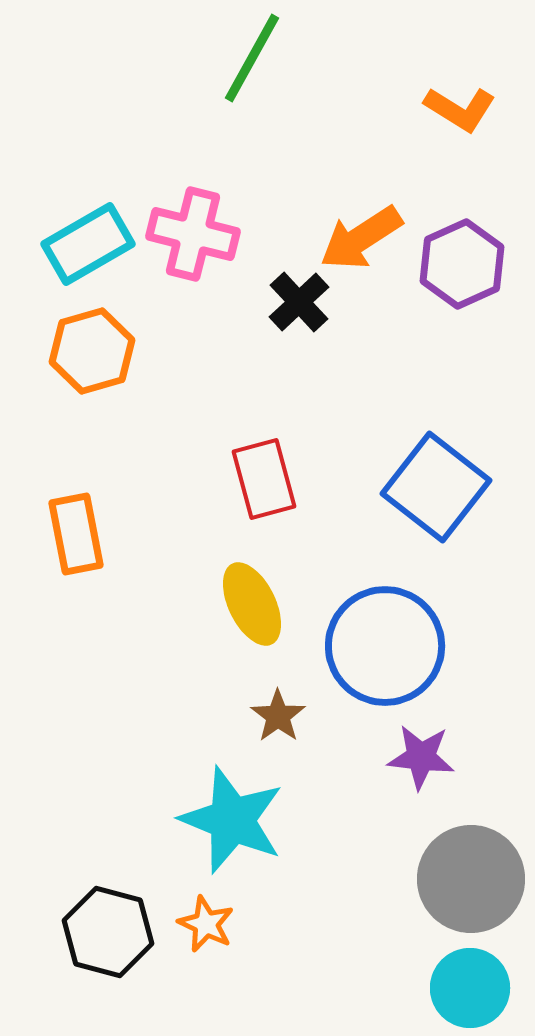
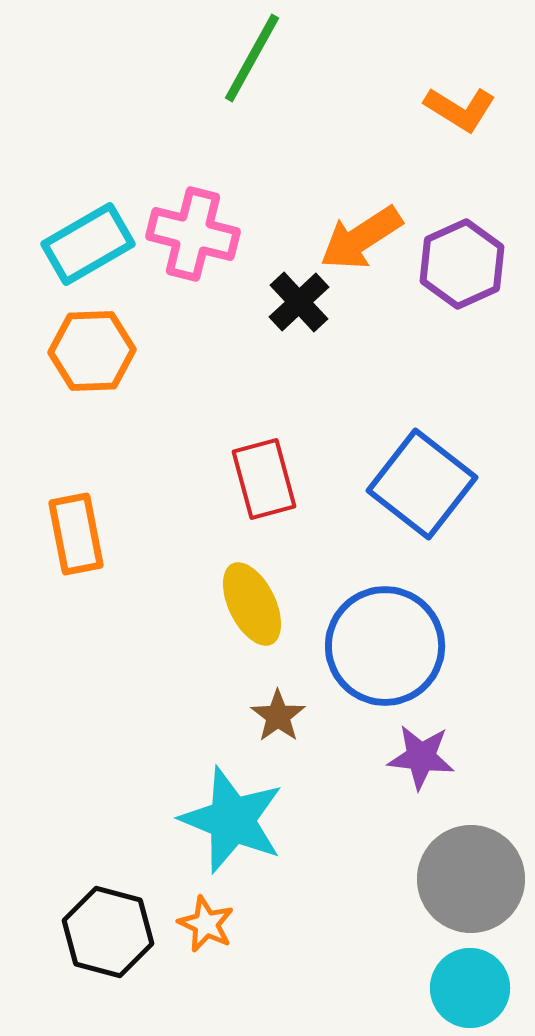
orange hexagon: rotated 14 degrees clockwise
blue square: moved 14 px left, 3 px up
